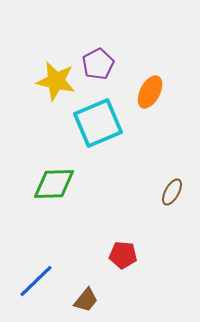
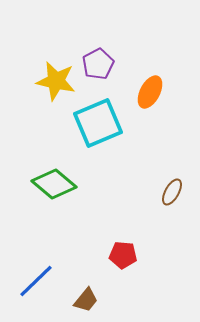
green diamond: rotated 42 degrees clockwise
